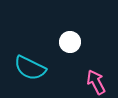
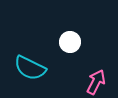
pink arrow: rotated 55 degrees clockwise
